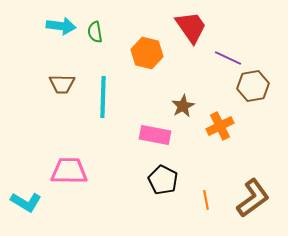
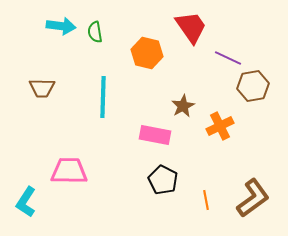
brown trapezoid: moved 20 px left, 4 px down
cyan L-shape: rotated 92 degrees clockwise
